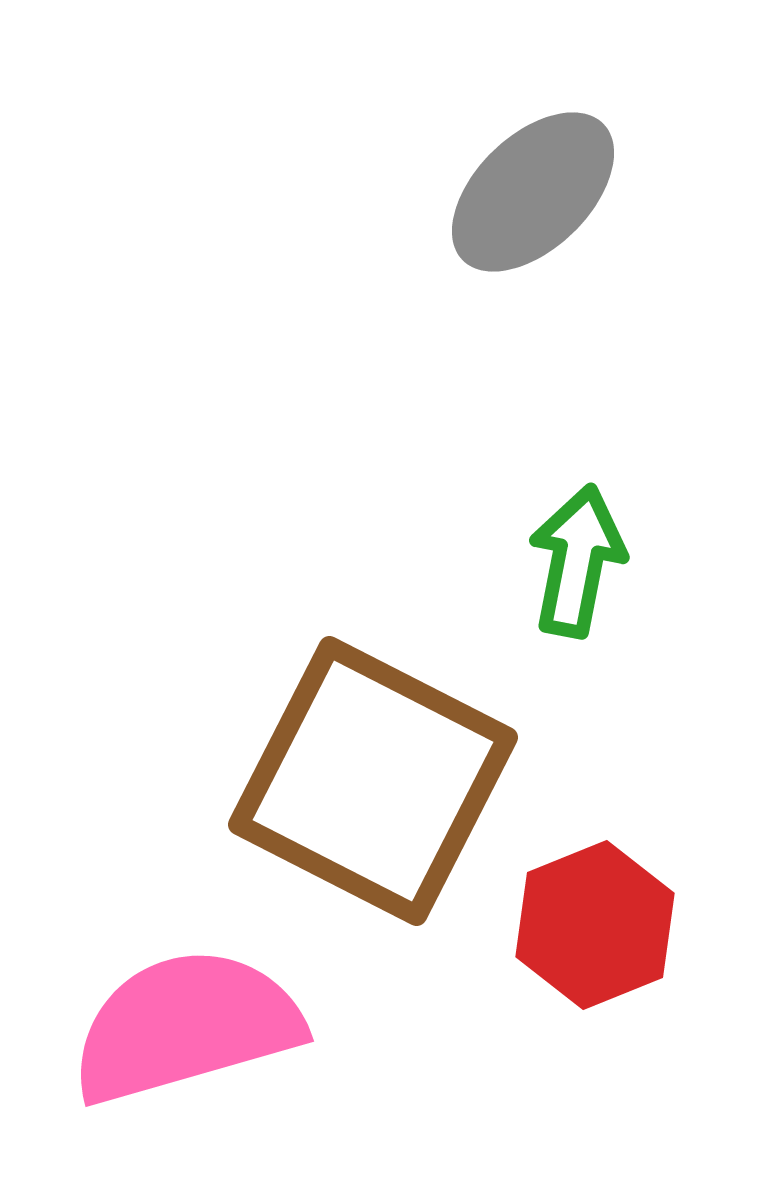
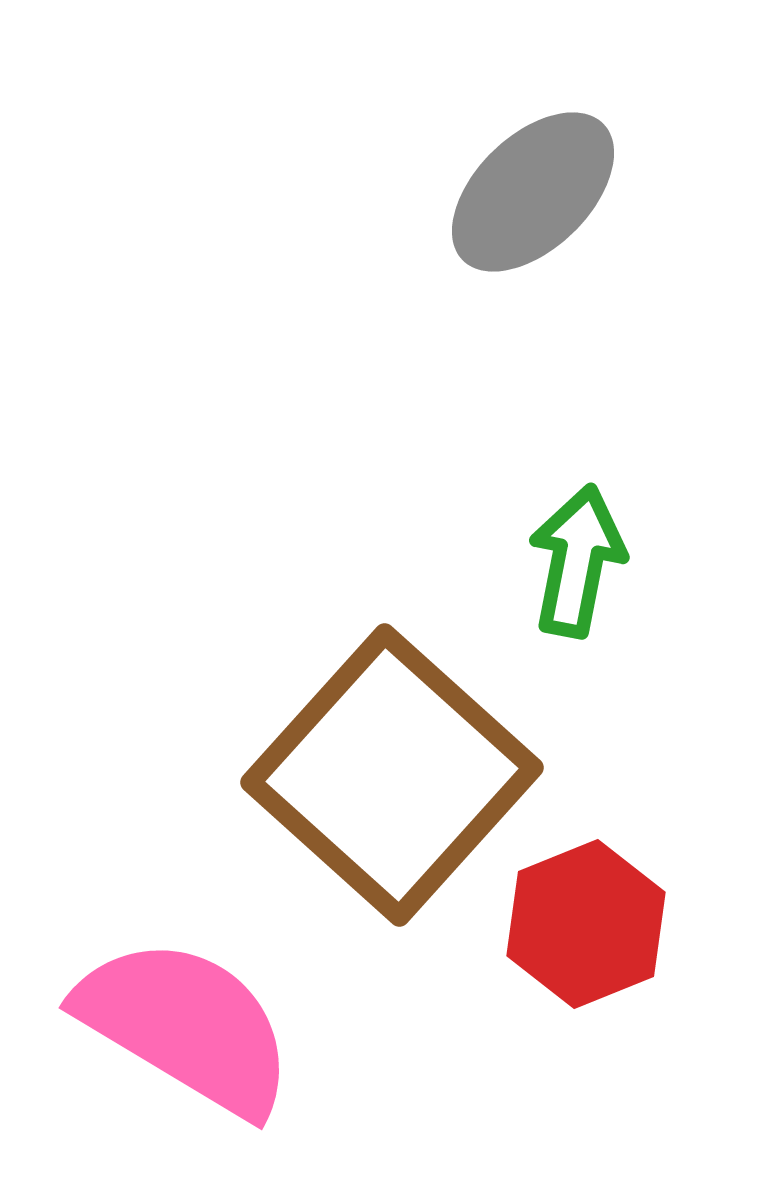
brown square: moved 19 px right, 6 px up; rotated 15 degrees clockwise
red hexagon: moved 9 px left, 1 px up
pink semicircle: rotated 47 degrees clockwise
